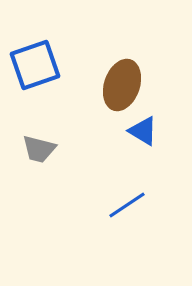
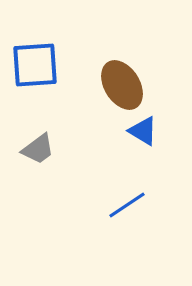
blue square: rotated 15 degrees clockwise
brown ellipse: rotated 51 degrees counterclockwise
gray trapezoid: moved 1 px left; rotated 51 degrees counterclockwise
